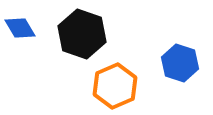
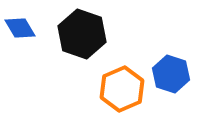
blue hexagon: moved 9 px left, 11 px down
orange hexagon: moved 7 px right, 3 px down
